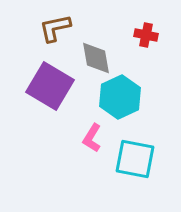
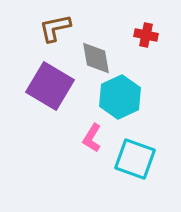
cyan square: rotated 9 degrees clockwise
